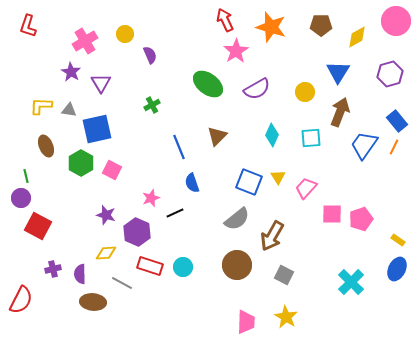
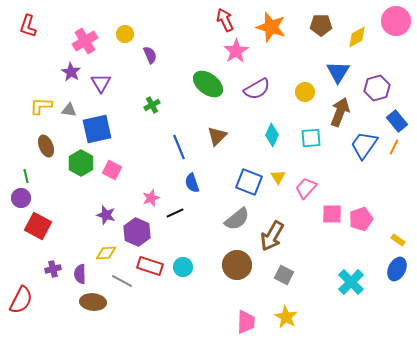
purple hexagon at (390, 74): moved 13 px left, 14 px down
gray line at (122, 283): moved 2 px up
